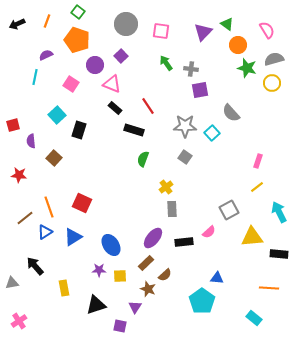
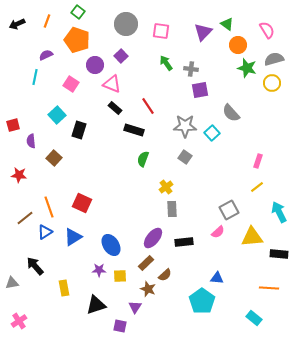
pink semicircle at (209, 232): moved 9 px right
